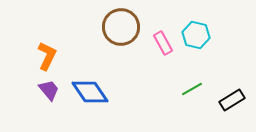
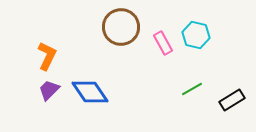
purple trapezoid: rotated 95 degrees counterclockwise
